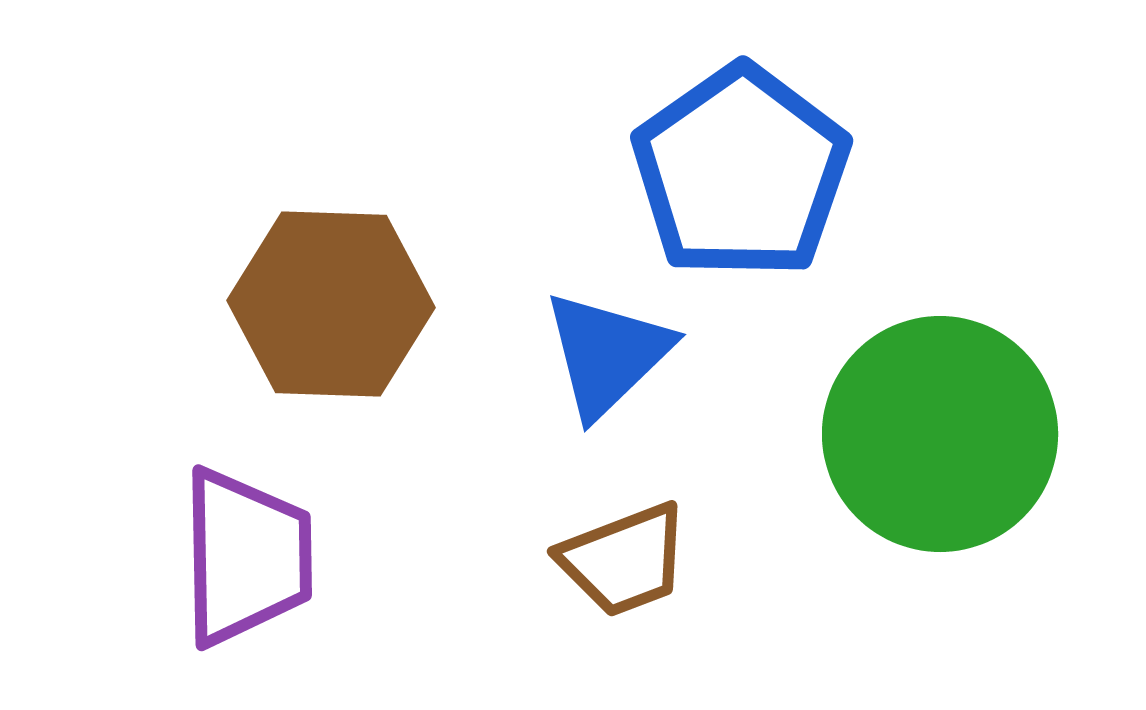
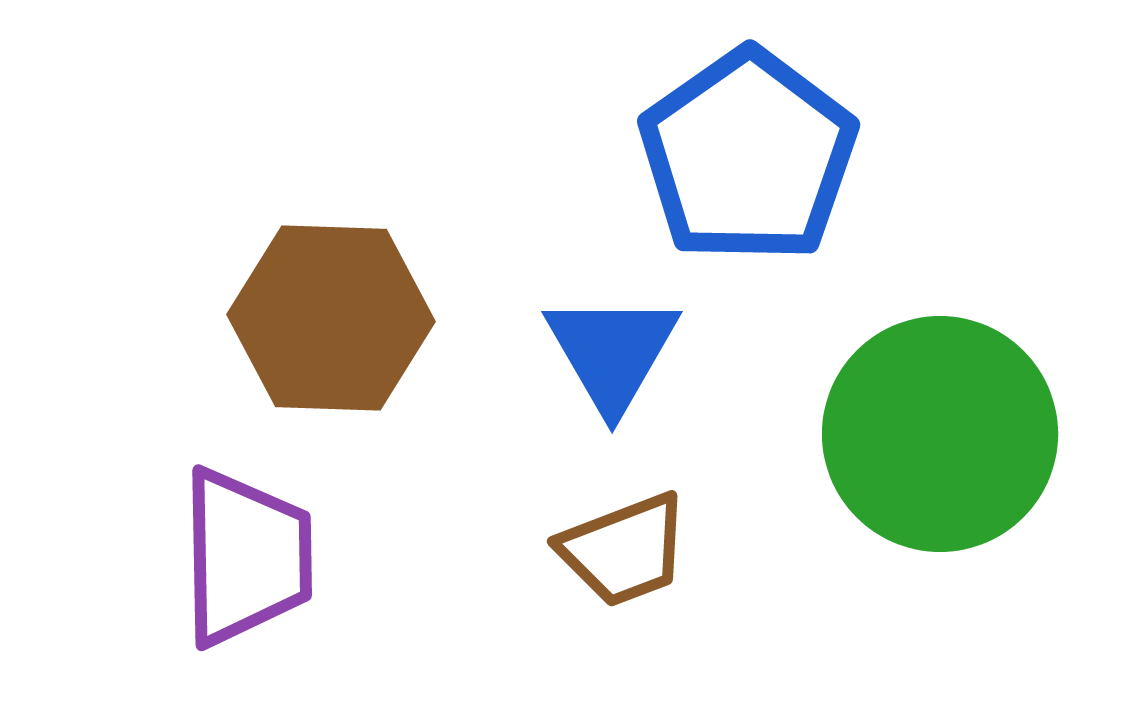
blue pentagon: moved 7 px right, 16 px up
brown hexagon: moved 14 px down
blue triangle: moved 5 px right, 2 px up; rotated 16 degrees counterclockwise
brown trapezoid: moved 10 px up
